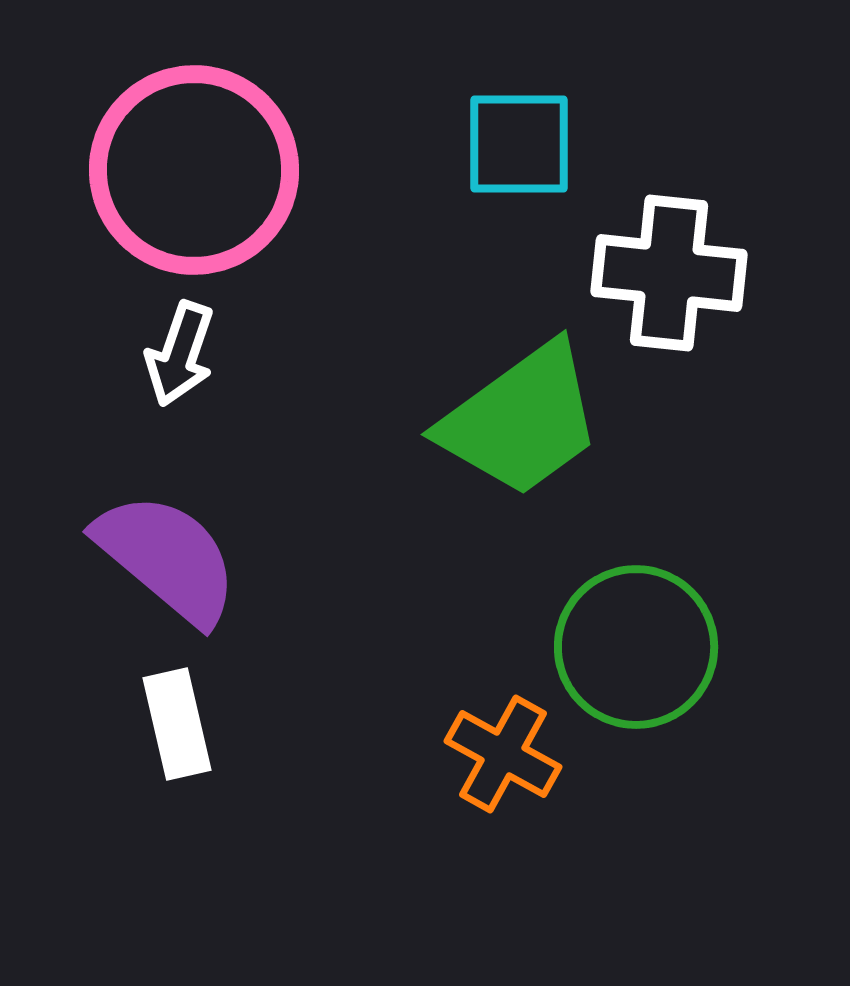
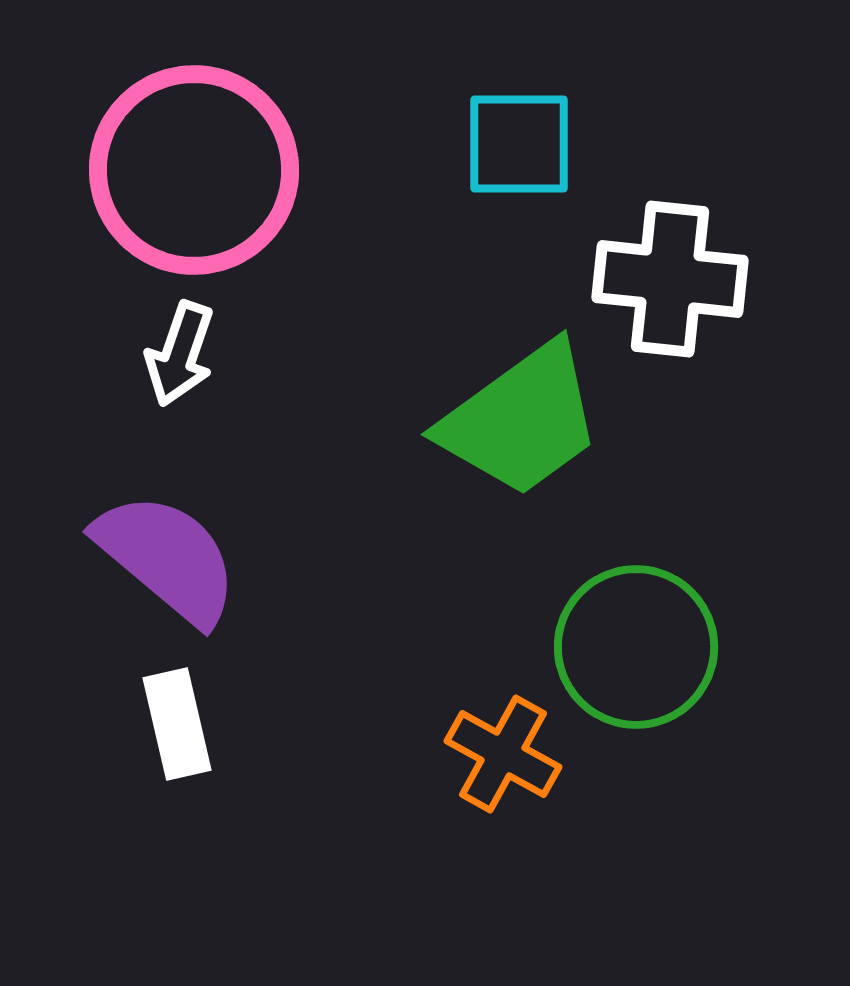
white cross: moved 1 px right, 6 px down
